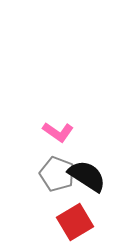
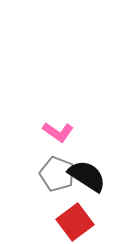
red square: rotated 6 degrees counterclockwise
